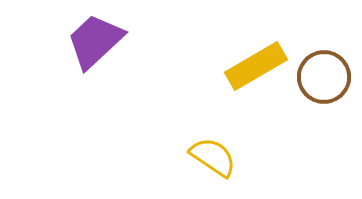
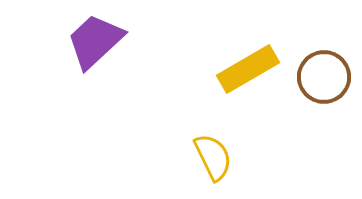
yellow rectangle: moved 8 px left, 3 px down
yellow semicircle: rotated 30 degrees clockwise
